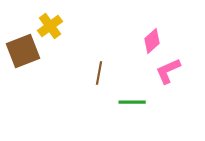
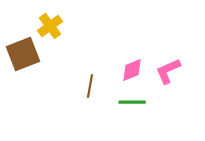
pink diamond: moved 20 px left, 29 px down; rotated 20 degrees clockwise
brown square: moved 3 px down
brown line: moved 9 px left, 13 px down
